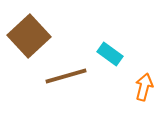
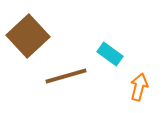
brown square: moved 1 px left
orange arrow: moved 5 px left
